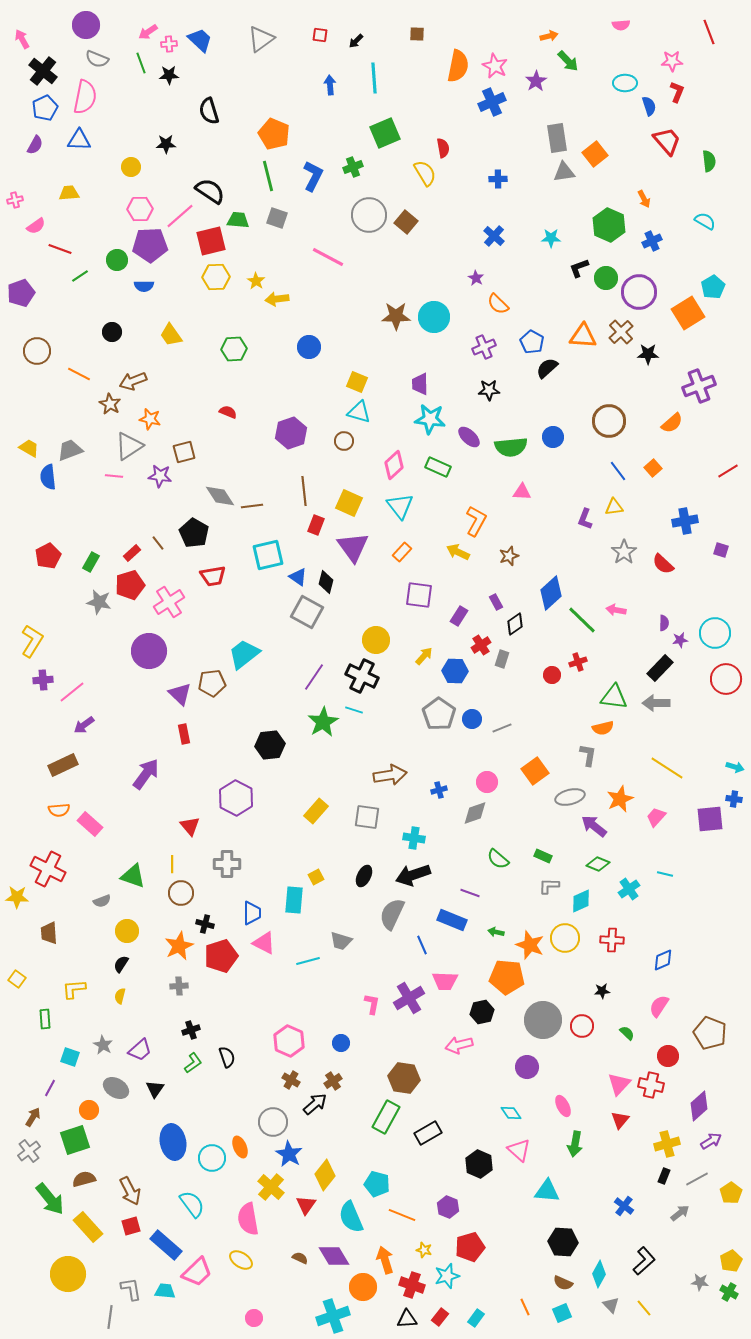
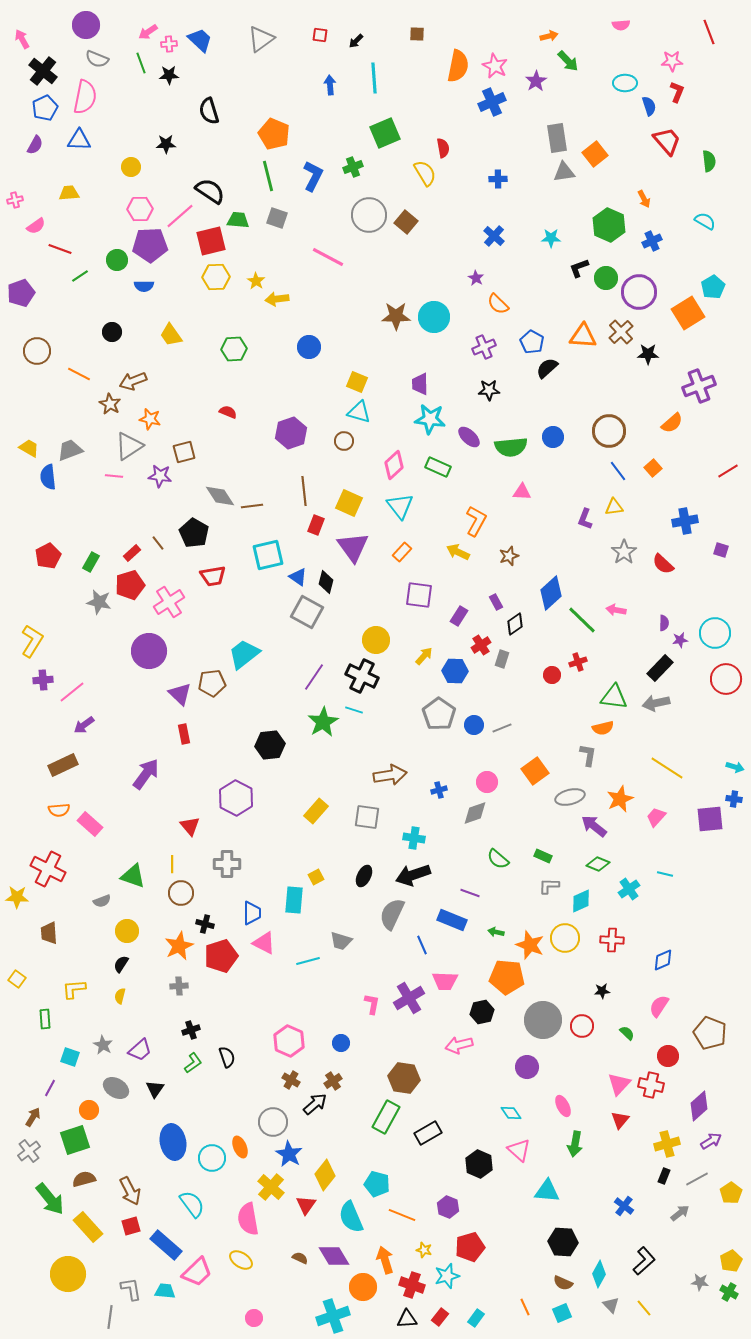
brown circle at (609, 421): moved 10 px down
gray arrow at (656, 703): rotated 12 degrees counterclockwise
blue circle at (472, 719): moved 2 px right, 6 px down
